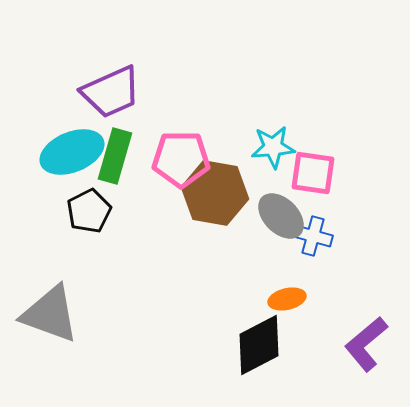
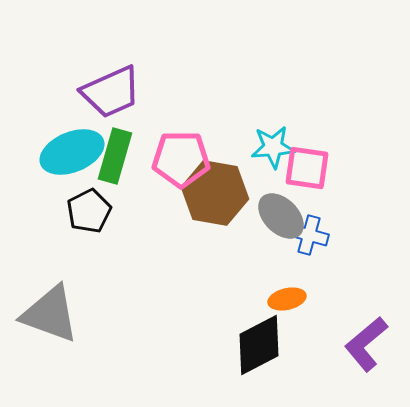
pink square: moved 6 px left, 5 px up
blue cross: moved 4 px left, 1 px up
